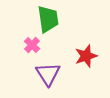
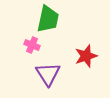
green trapezoid: rotated 20 degrees clockwise
pink cross: rotated 21 degrees counterclockwise
